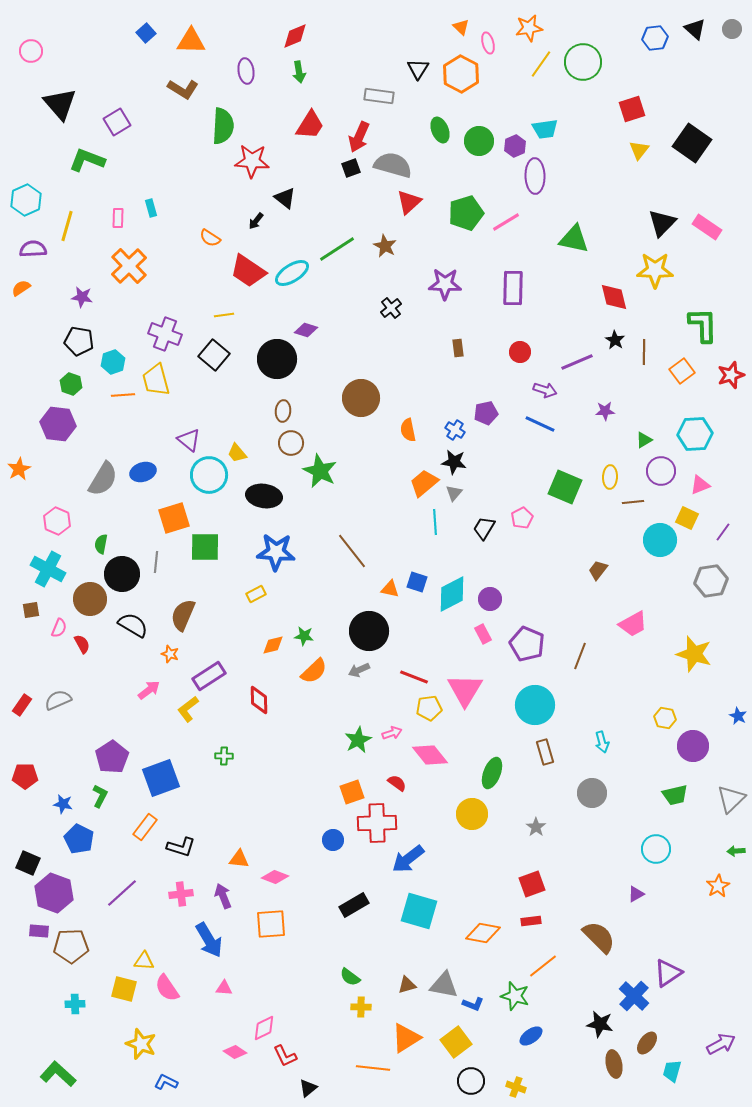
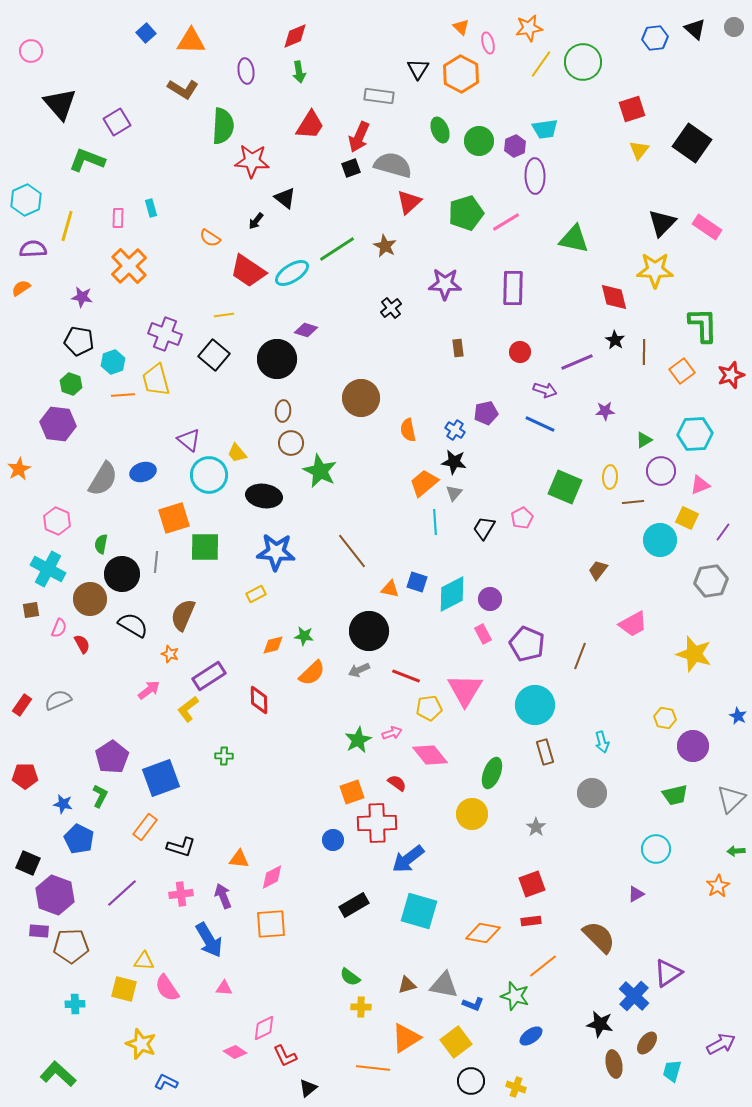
gray circle at (732, 29): moved 2 px right, 2 px up
orange semicircle at (314, 671): moved 2 px left, 2 px down
red line at (414, 677): moved 8 px left, 1 px up
pink diamond at (275, 877): moved 3 px left; rotated 48 degrees counterclockwise
purple hexagon at (54, 893): moved 1 px right, 2 px down
